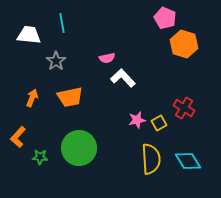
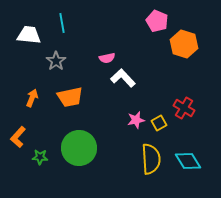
pink pentagon: moved 8 px left, 3 px down
pink star: moved 1 px left
